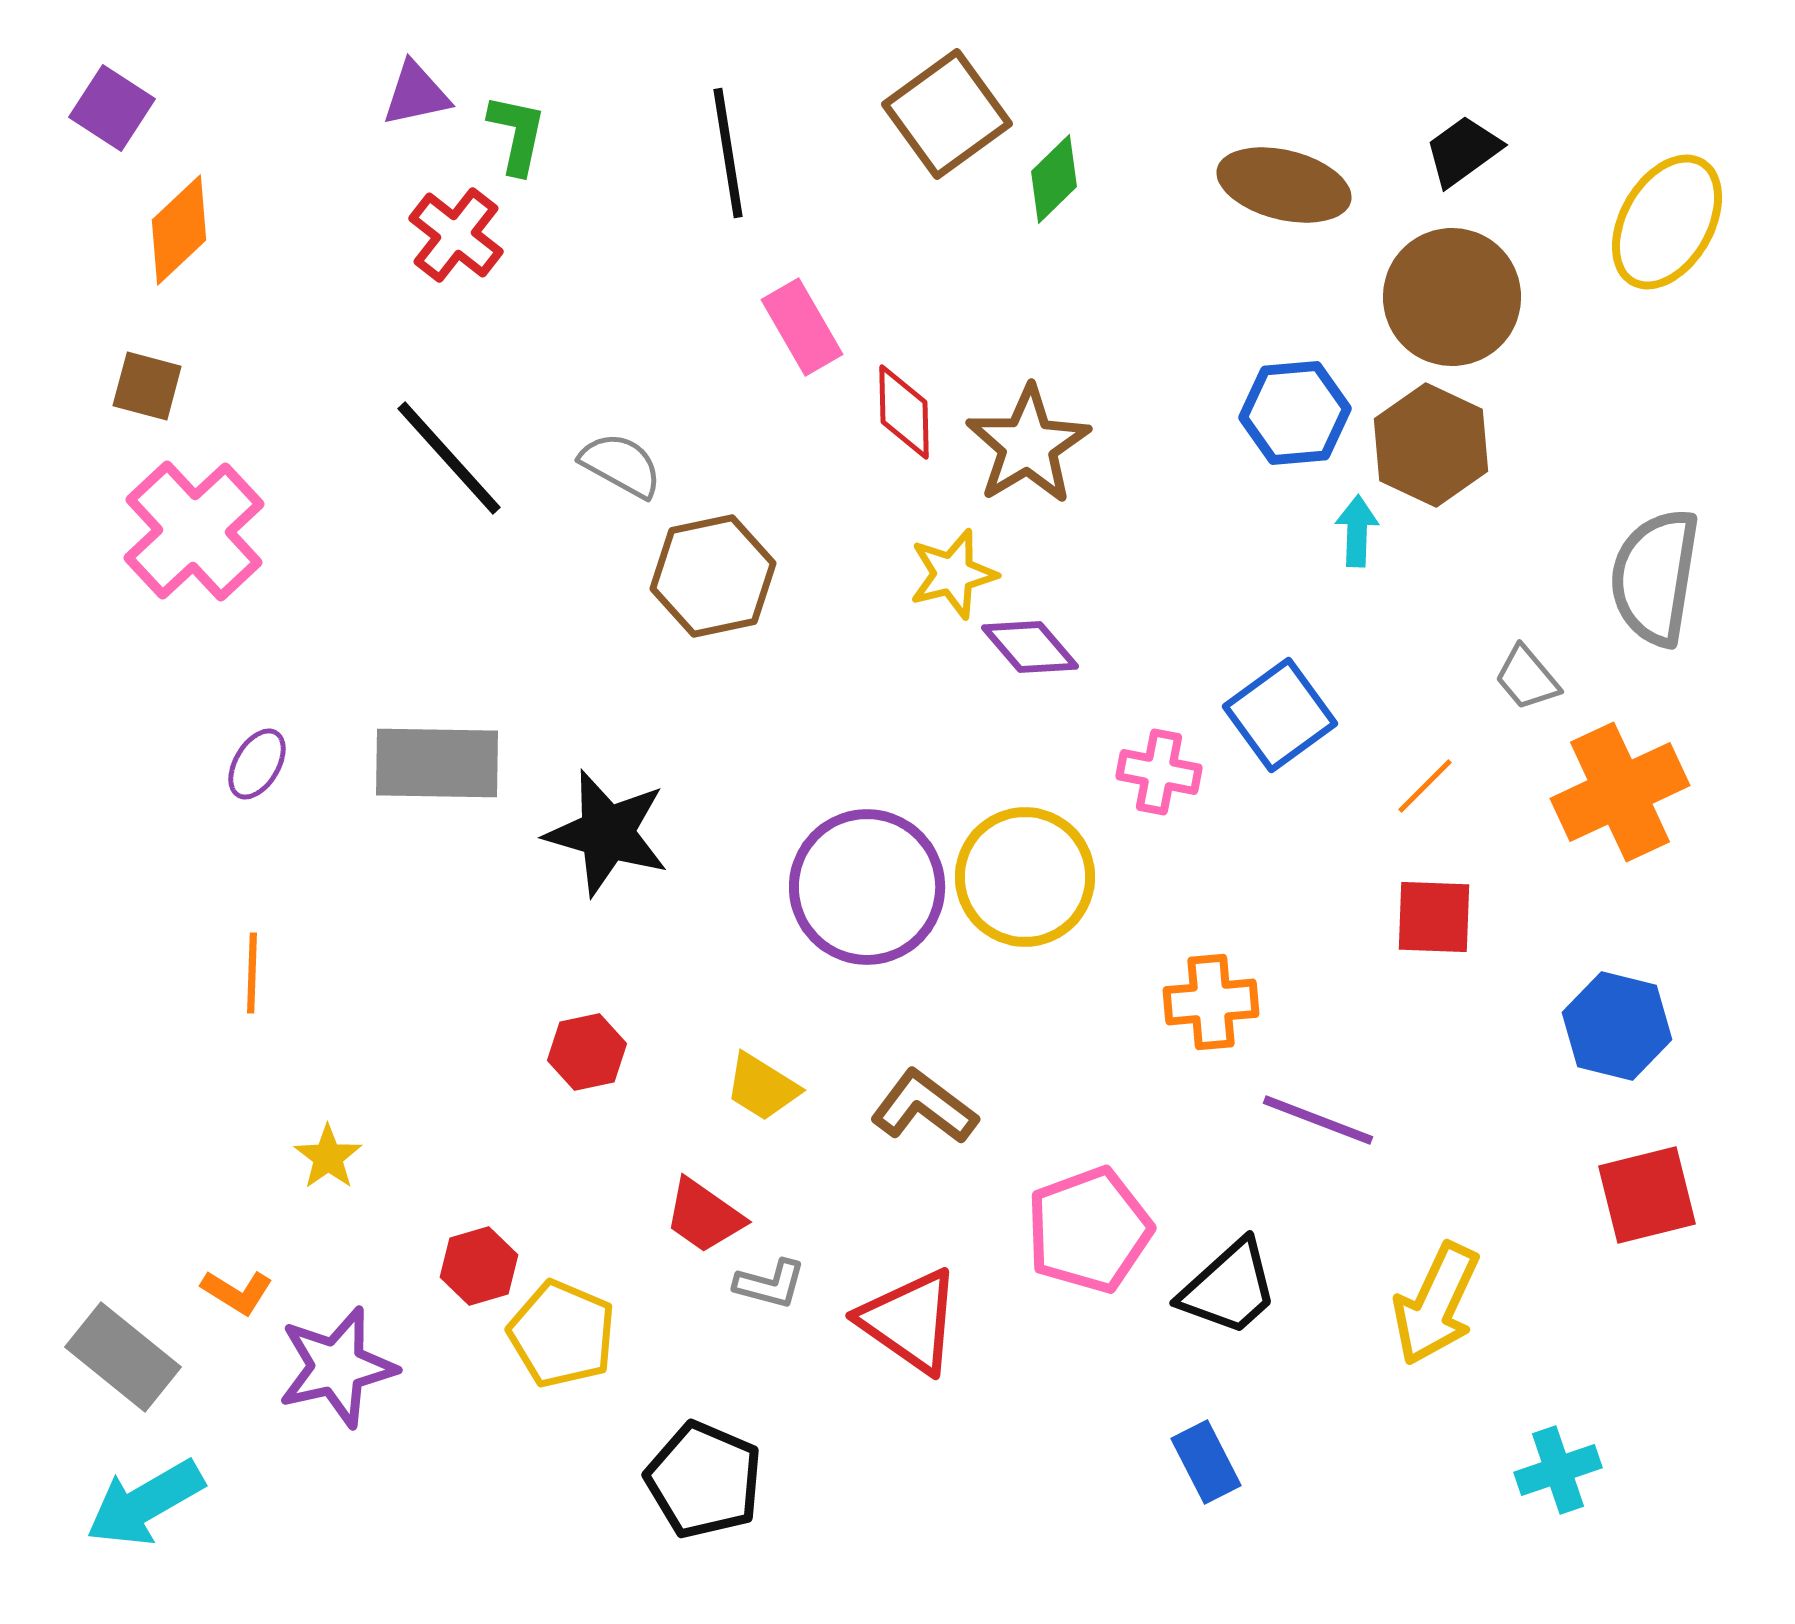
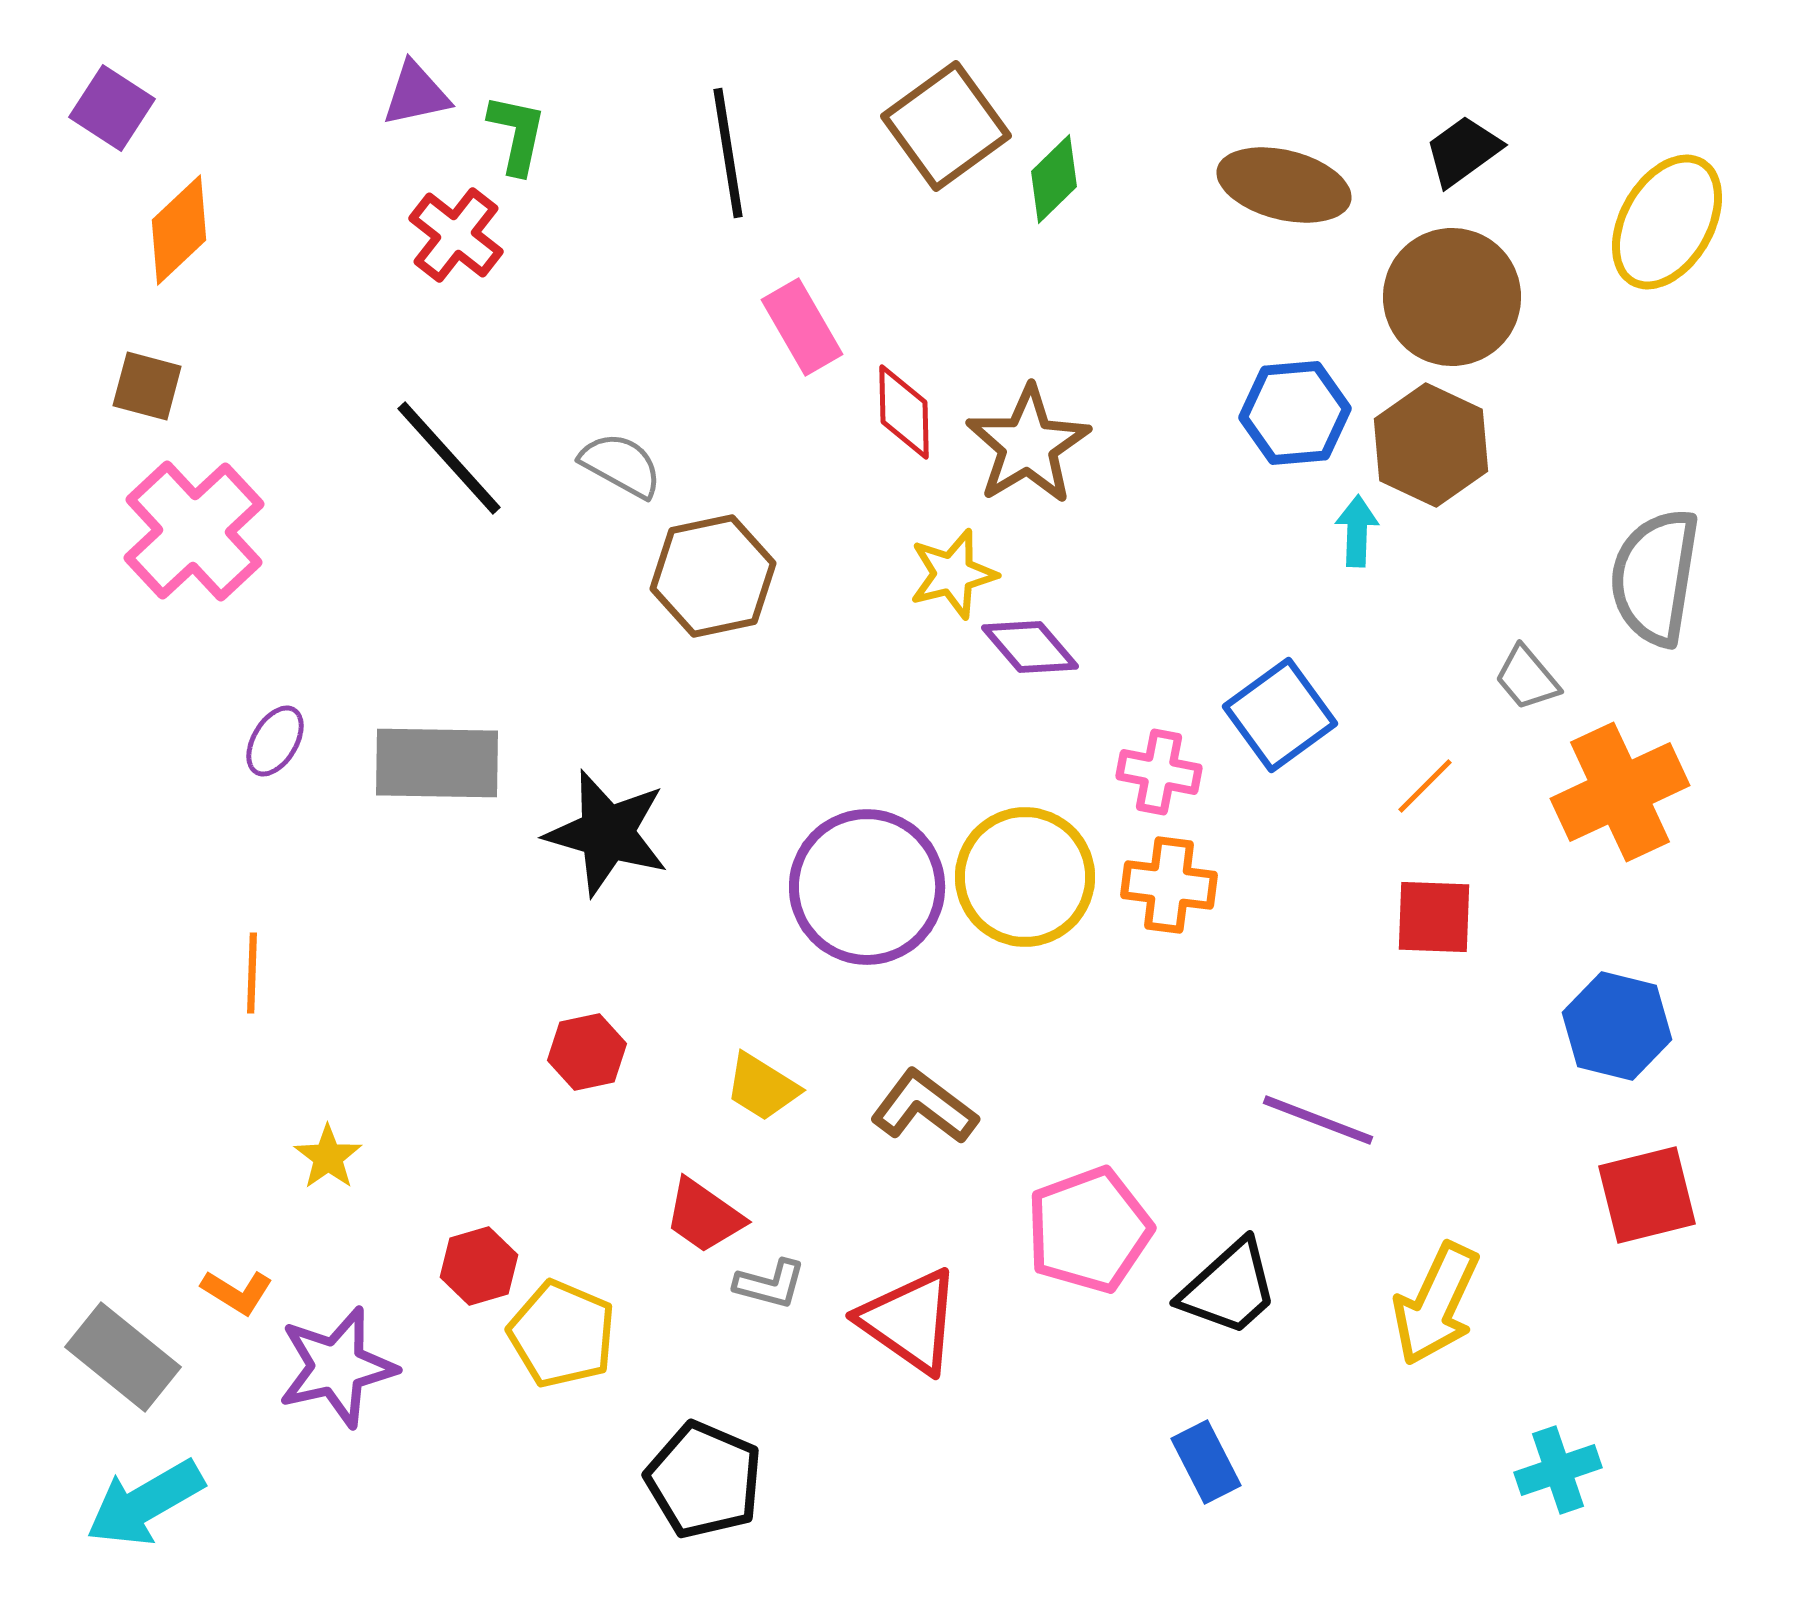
brown square at (947, 114): moved 1 px left, 12 px down
purple ellipse at (257, 764): moved 18 px right, 23 px up
orange cross at (1211, 1002): moved 42 px left, 117 px up; rotated 12 degrees clockwise
